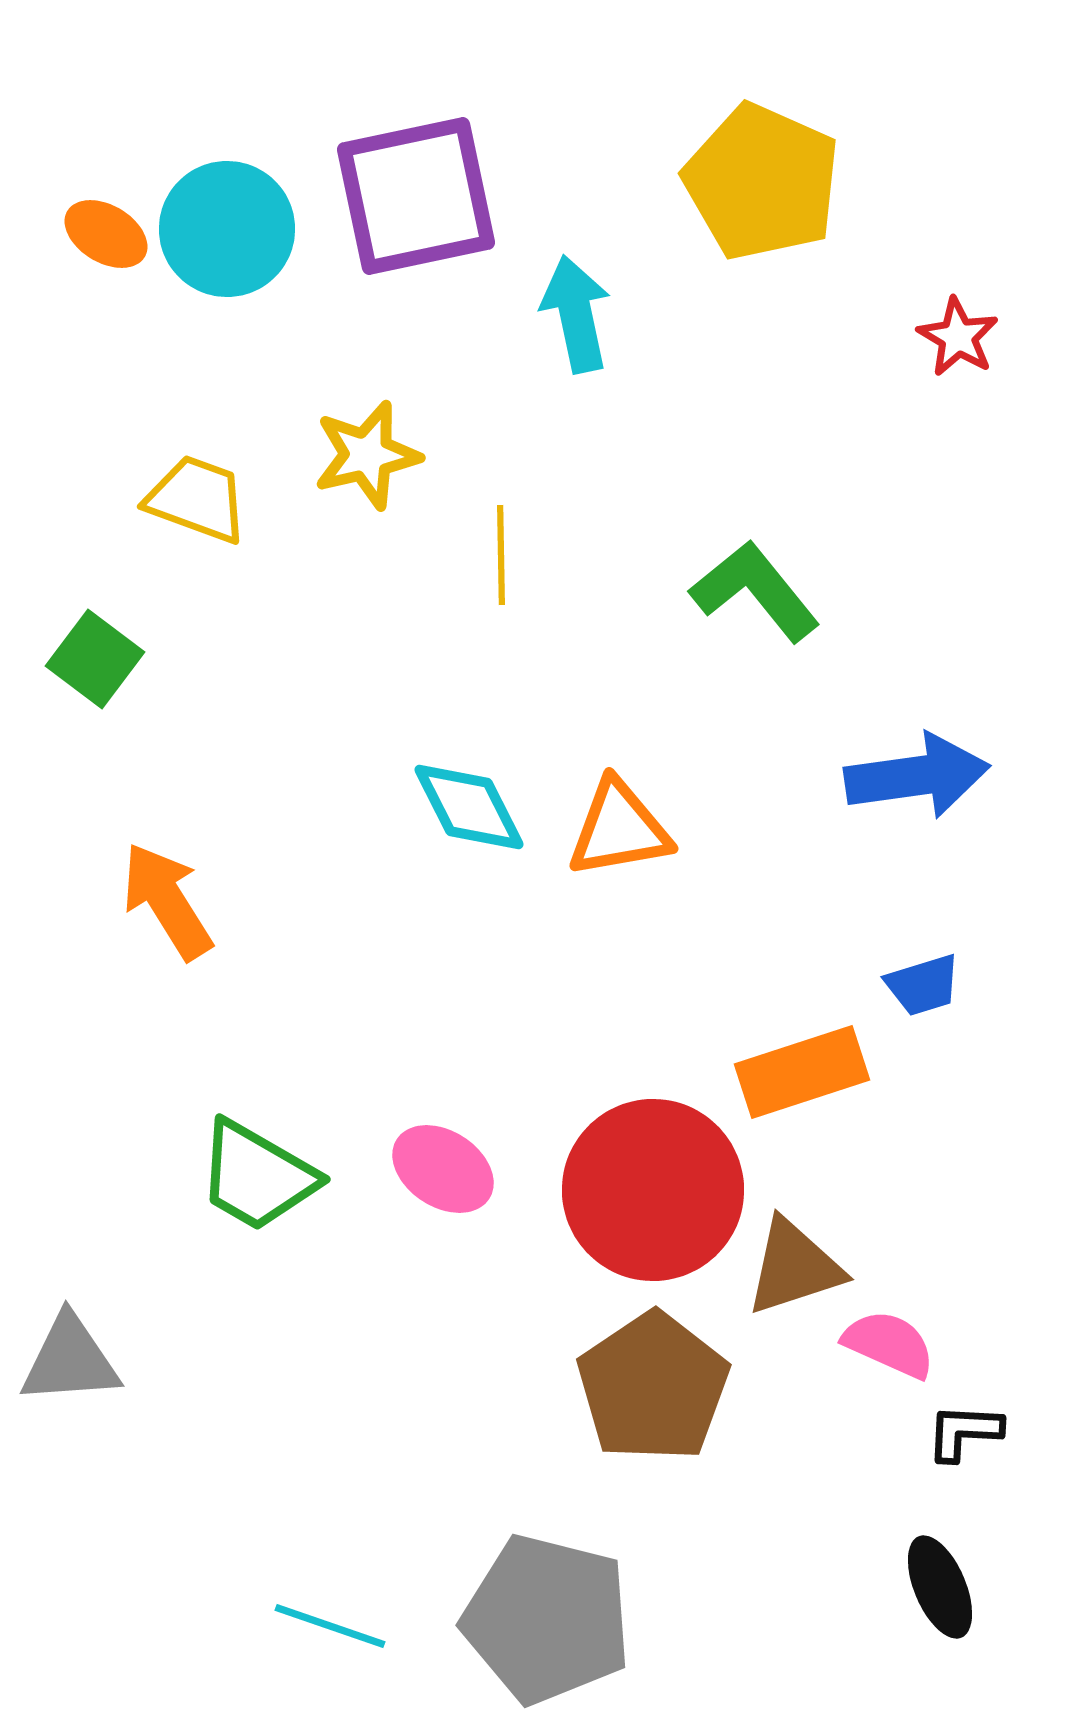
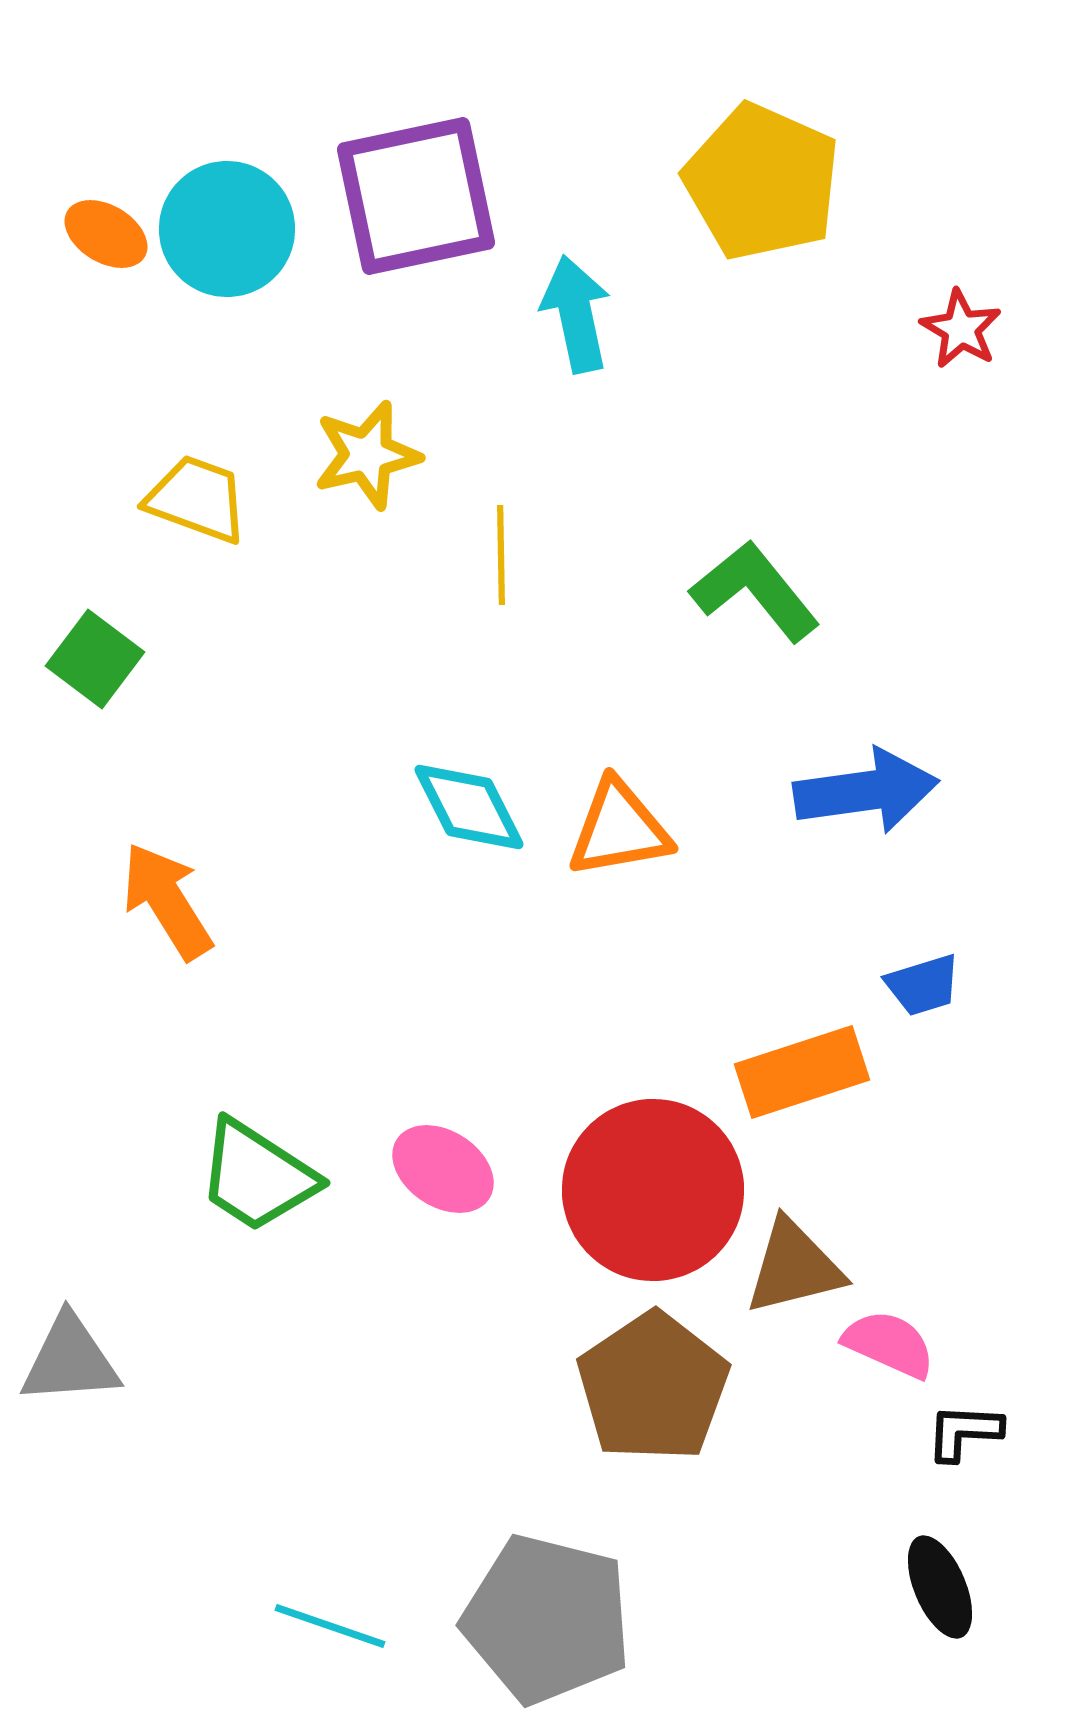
red star: moved 3 px right, 8 px up
blue arrow: moved 51 px left, 15 px down
green trapezoid: rotated 3 degrees clockwise
brown triangle: rotated 4 degrees clockwise
